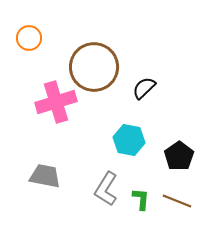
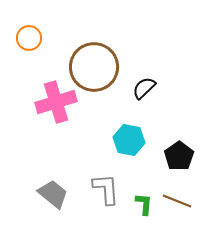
gray trapezoid: moved 8 px right, 18 px down; rotated 28 degrees clockwise
gray L-shape: rotated 144 degrees clockwise
green L-shape: moved 3 px right, 5 px down
